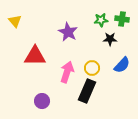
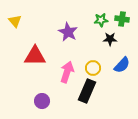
yellow circle: moved 1 px right
